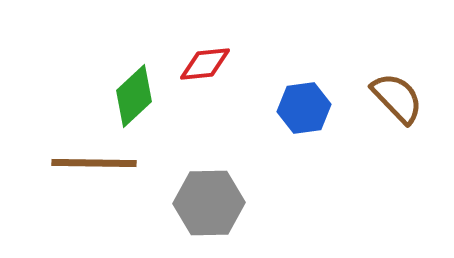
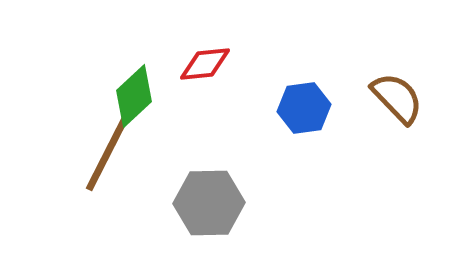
brown line: moved 14 px right, 11 px up; rotated 64 degrees counterclockwise
